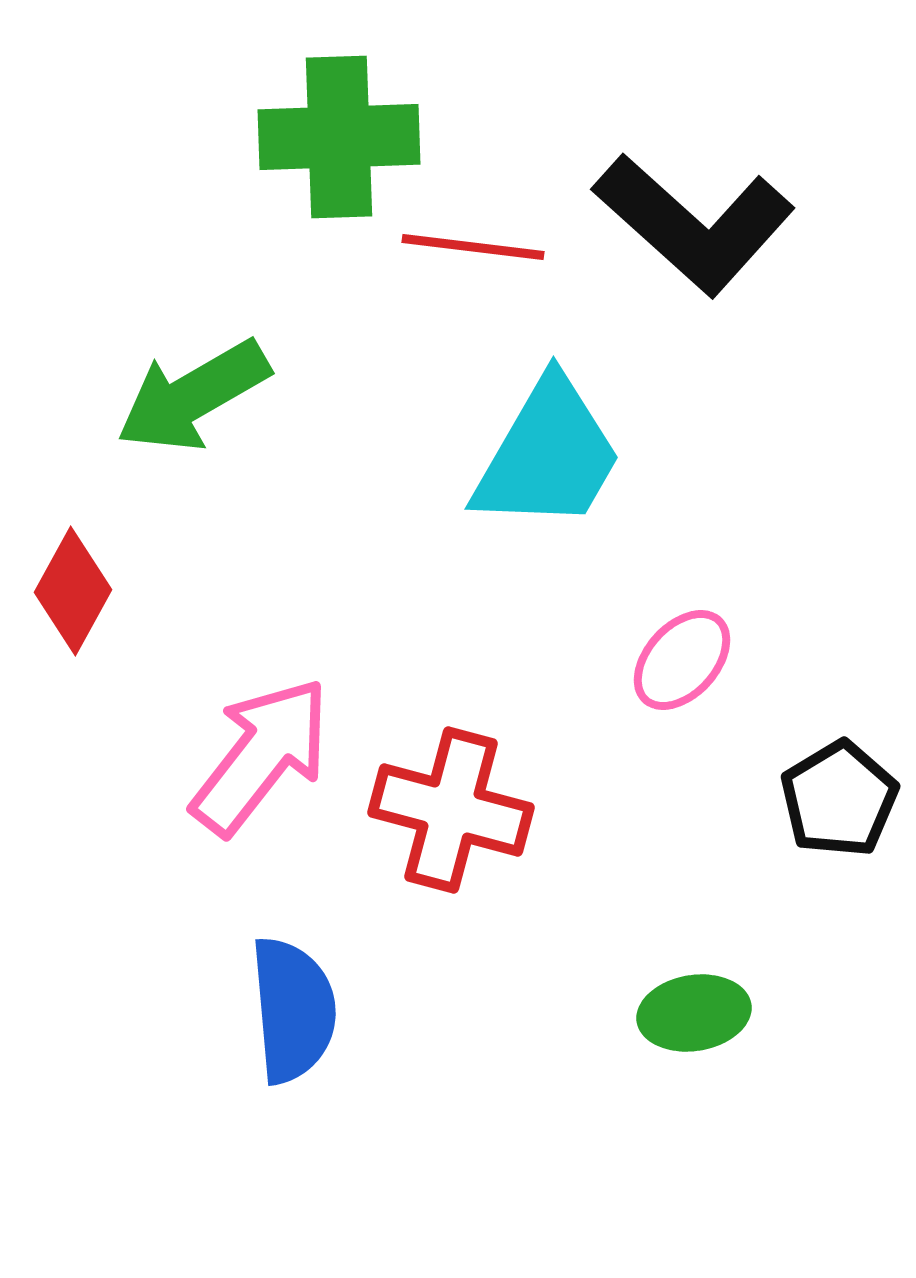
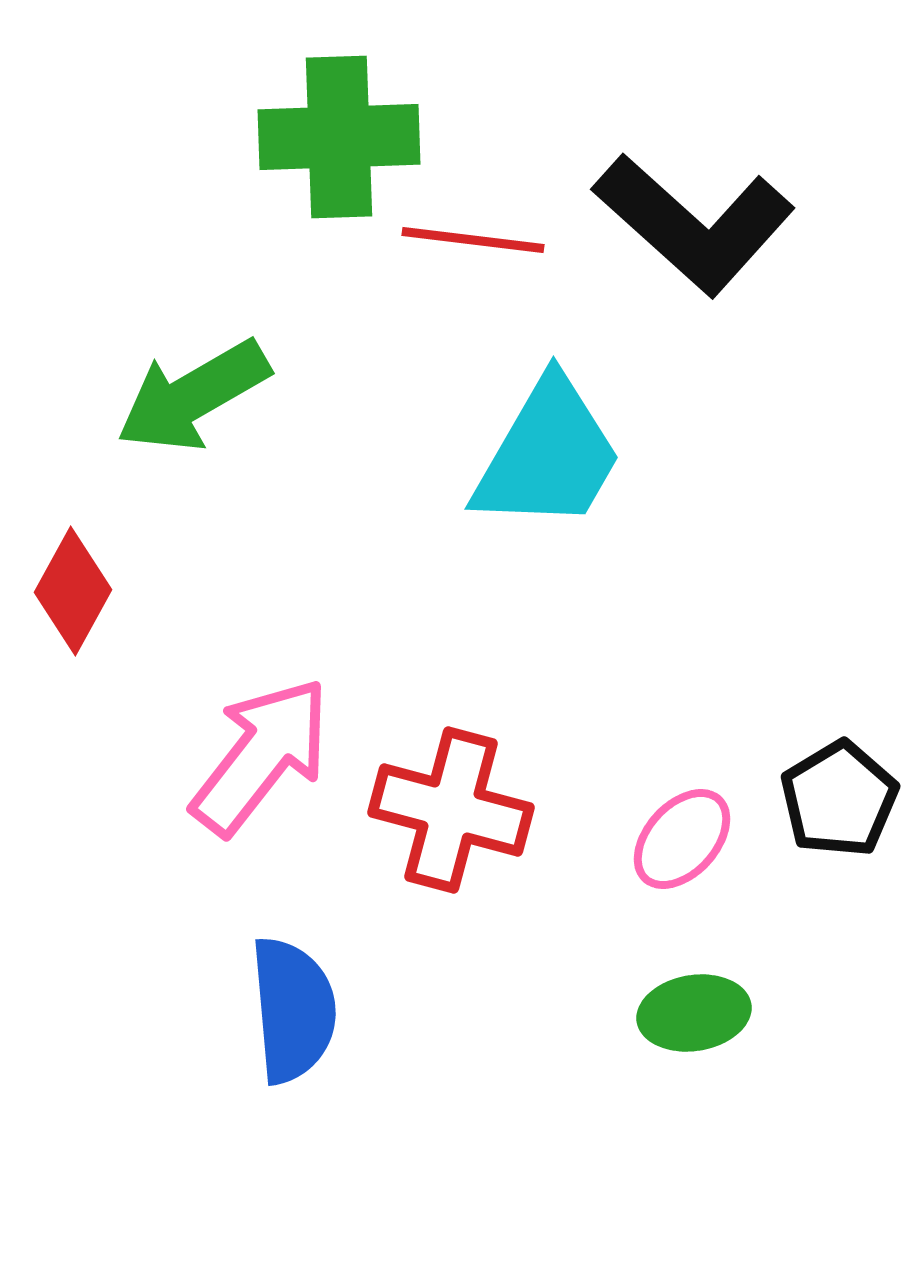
red line: moved 7 px up
pink ellipse: moved 179 px down
